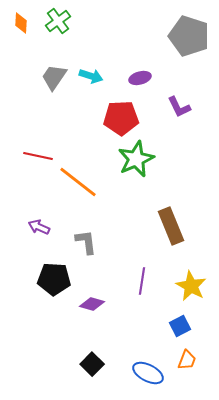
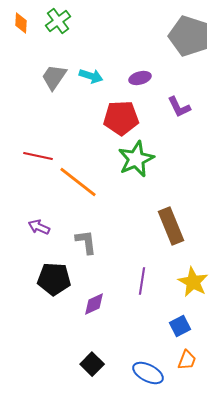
yellow star: moved 2 px right, 4 px up
purple diamond: moved 2 px right; rotated 40 degrees counterclockwise
